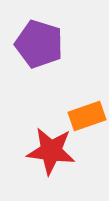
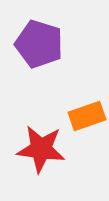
red star: moved 10 px left, 2 px up
